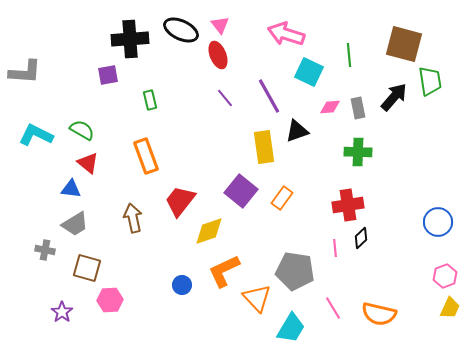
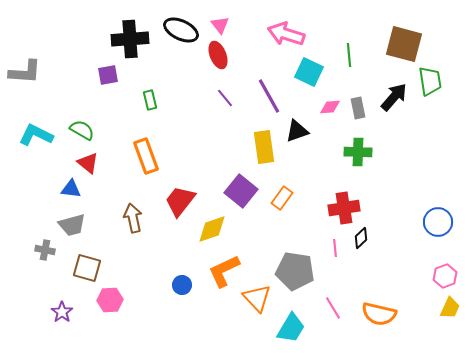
red cross at (348, 205): moved 4 px left, 3 px down
gray trapezoid at (75, 224): moved 3 px left, 1 px down; rotated 16 degrees clockwise
yellow diamond at (209, 231): moved 3 px right, 2 px up
